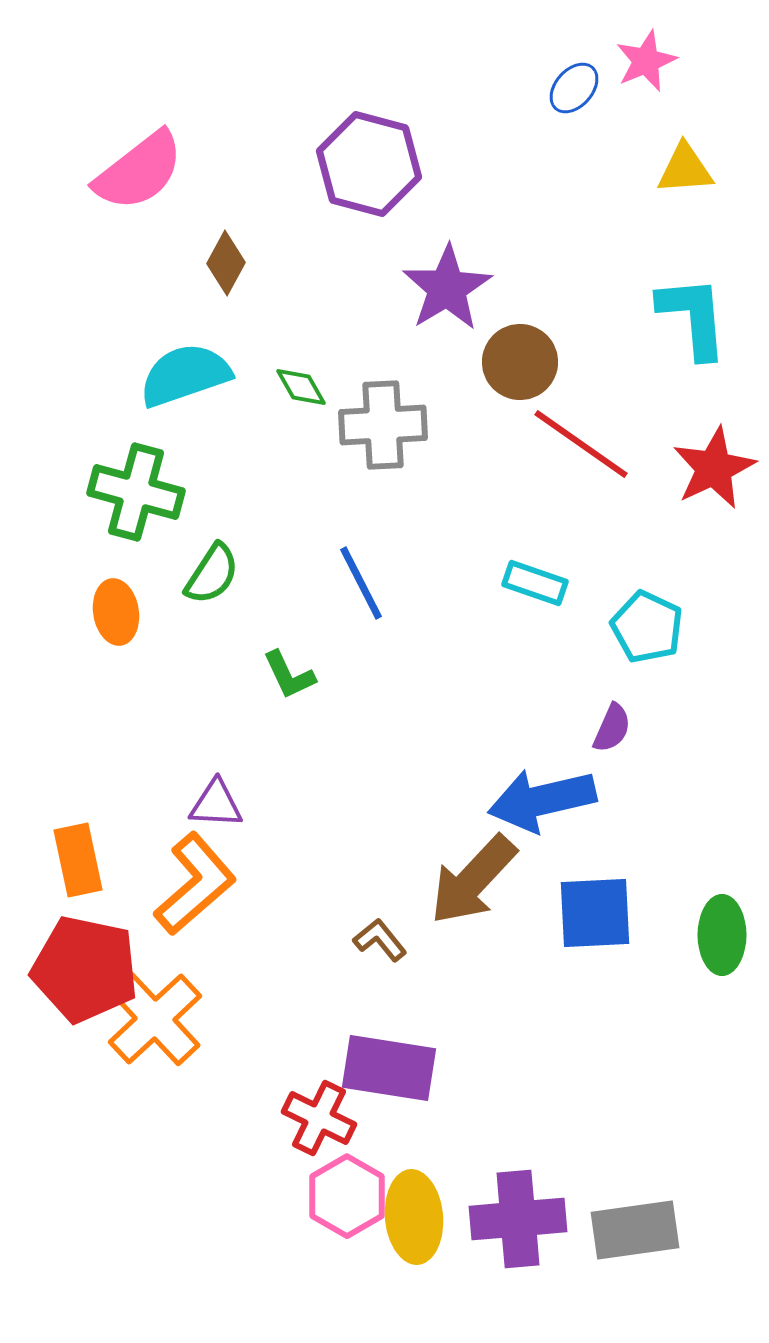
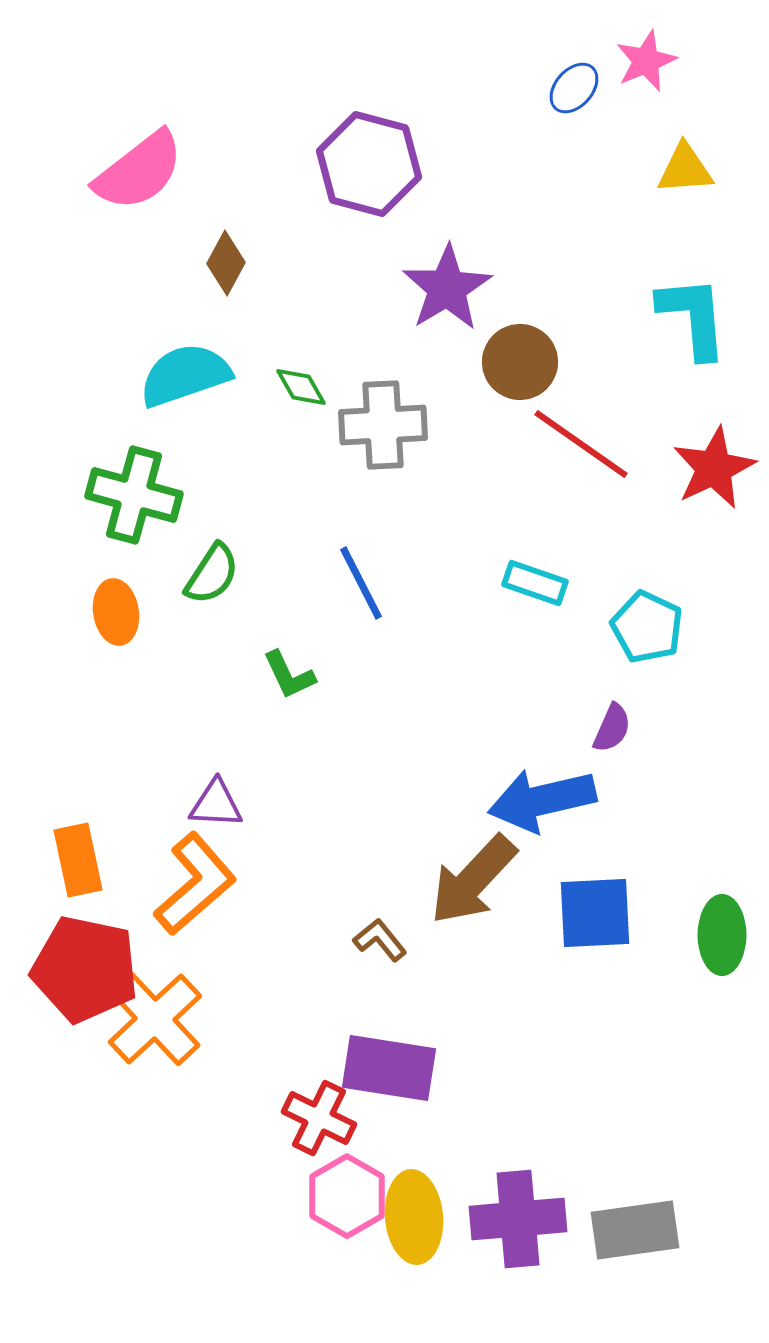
green cross: moved 2 px left, 3 px down
